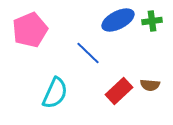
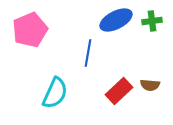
blue ellipse: moved 2 px left
blue line: rotated 56 degrees clockwise
